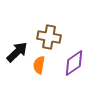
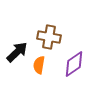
purple diamond: moved 1 px down
